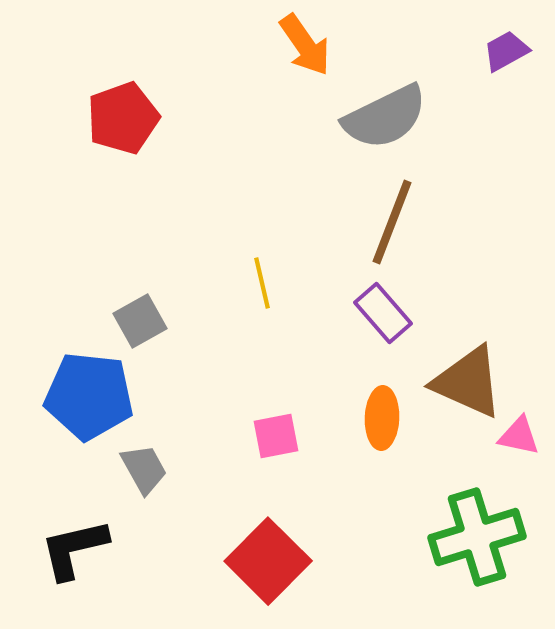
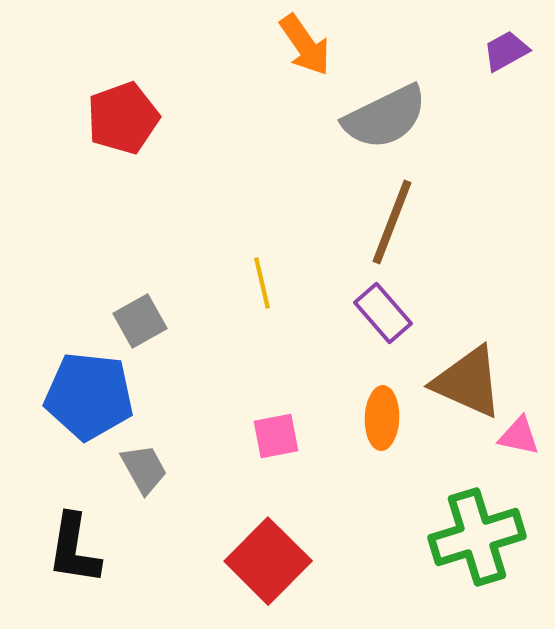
black L-shape: rotated 68 degrees counterclockwise
